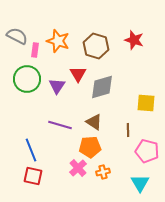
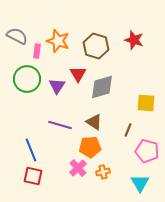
pink rectangle: moved 2 px right, 1 px down
brown line: rotated 24 degrees clockwise
